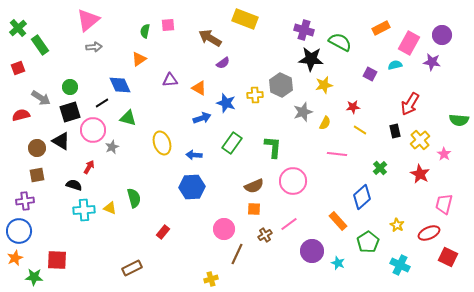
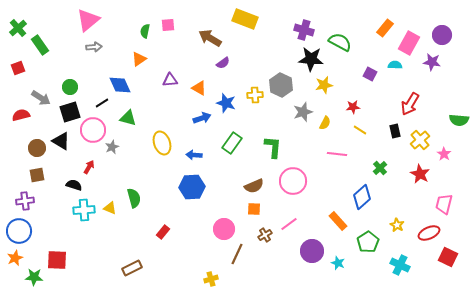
orange rectangle at (381, 28): moved 4 px right; rotated 24 degrees counterclockwise
cyan semicircle at (395, 65): rotated 16 degrees clockwise
